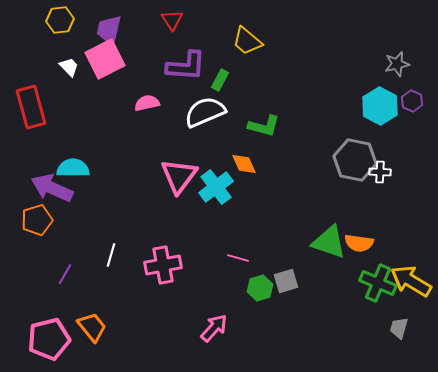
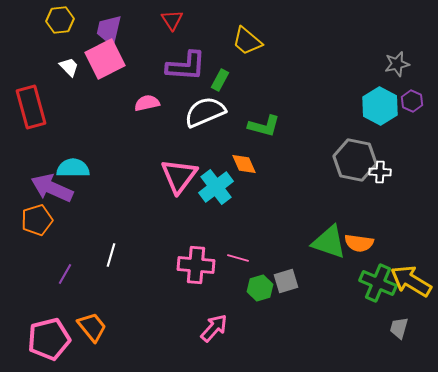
pink cross: moved 33 px right; rotated 15 degrees clockwise
